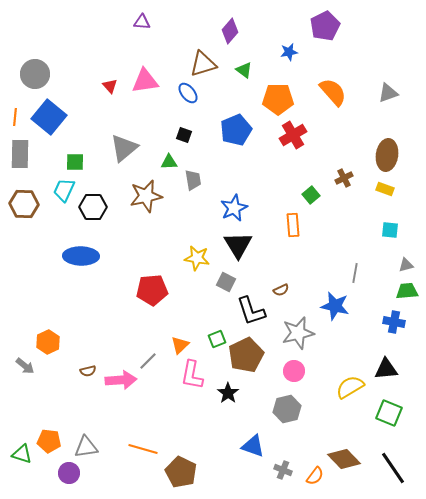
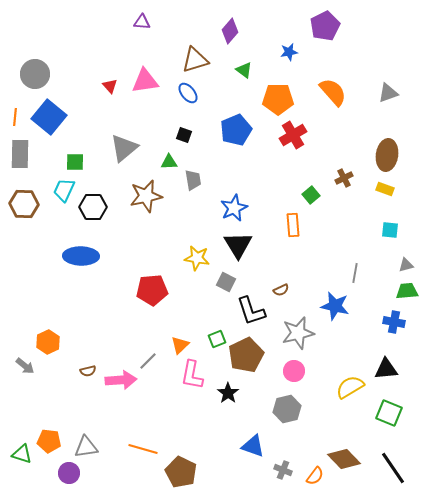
brown triangle at (203, 64): moved 8 px left, 4 px up
